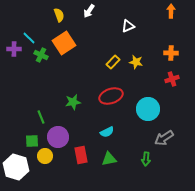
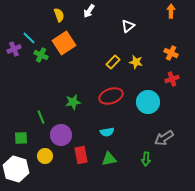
white triangle: rotated 16 degrees counterclockwise
purple cross: rotated 24 degrees counterclockwise
orange cross: rotated 24 degrees clockwise
cyan circle: moved 7 px up
cyan semicircle: rotated 16 degrees clockwise
purple circle: moved 3 px right, 2 px up
green square: moved 11 px left, 3 px up
white hexagon: moved 2 px down
